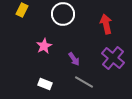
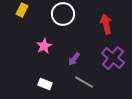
purple arrow: rotated 72 degrees clockwise
